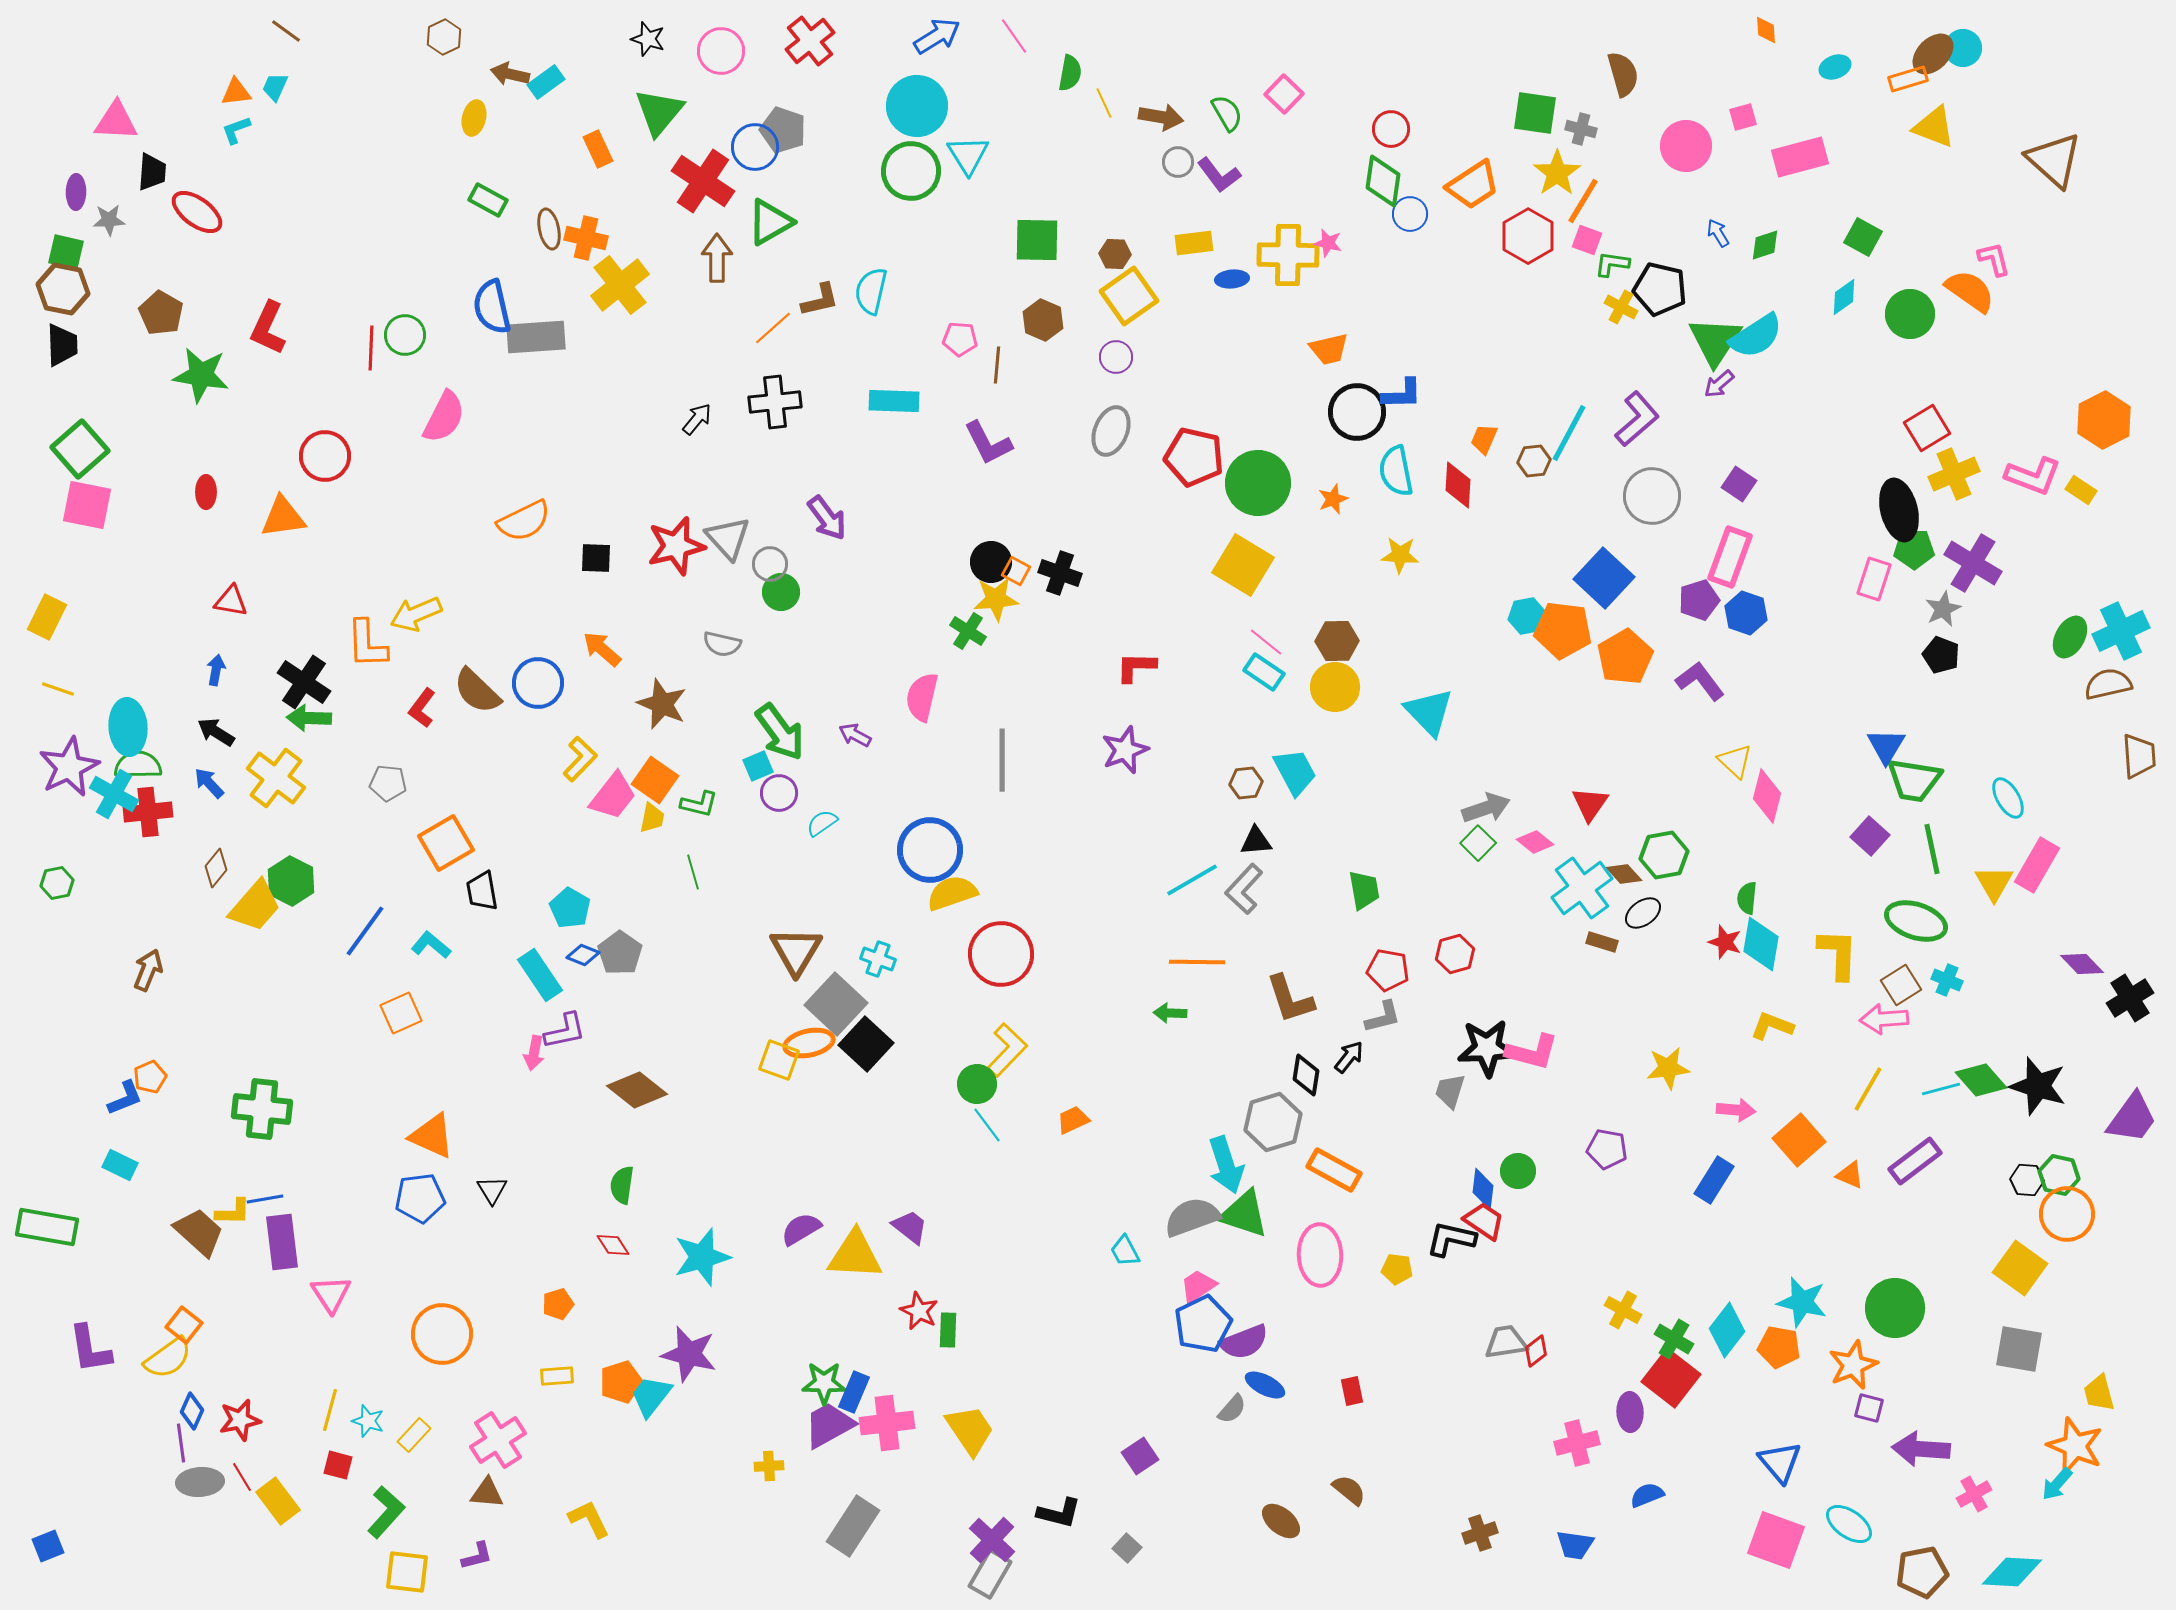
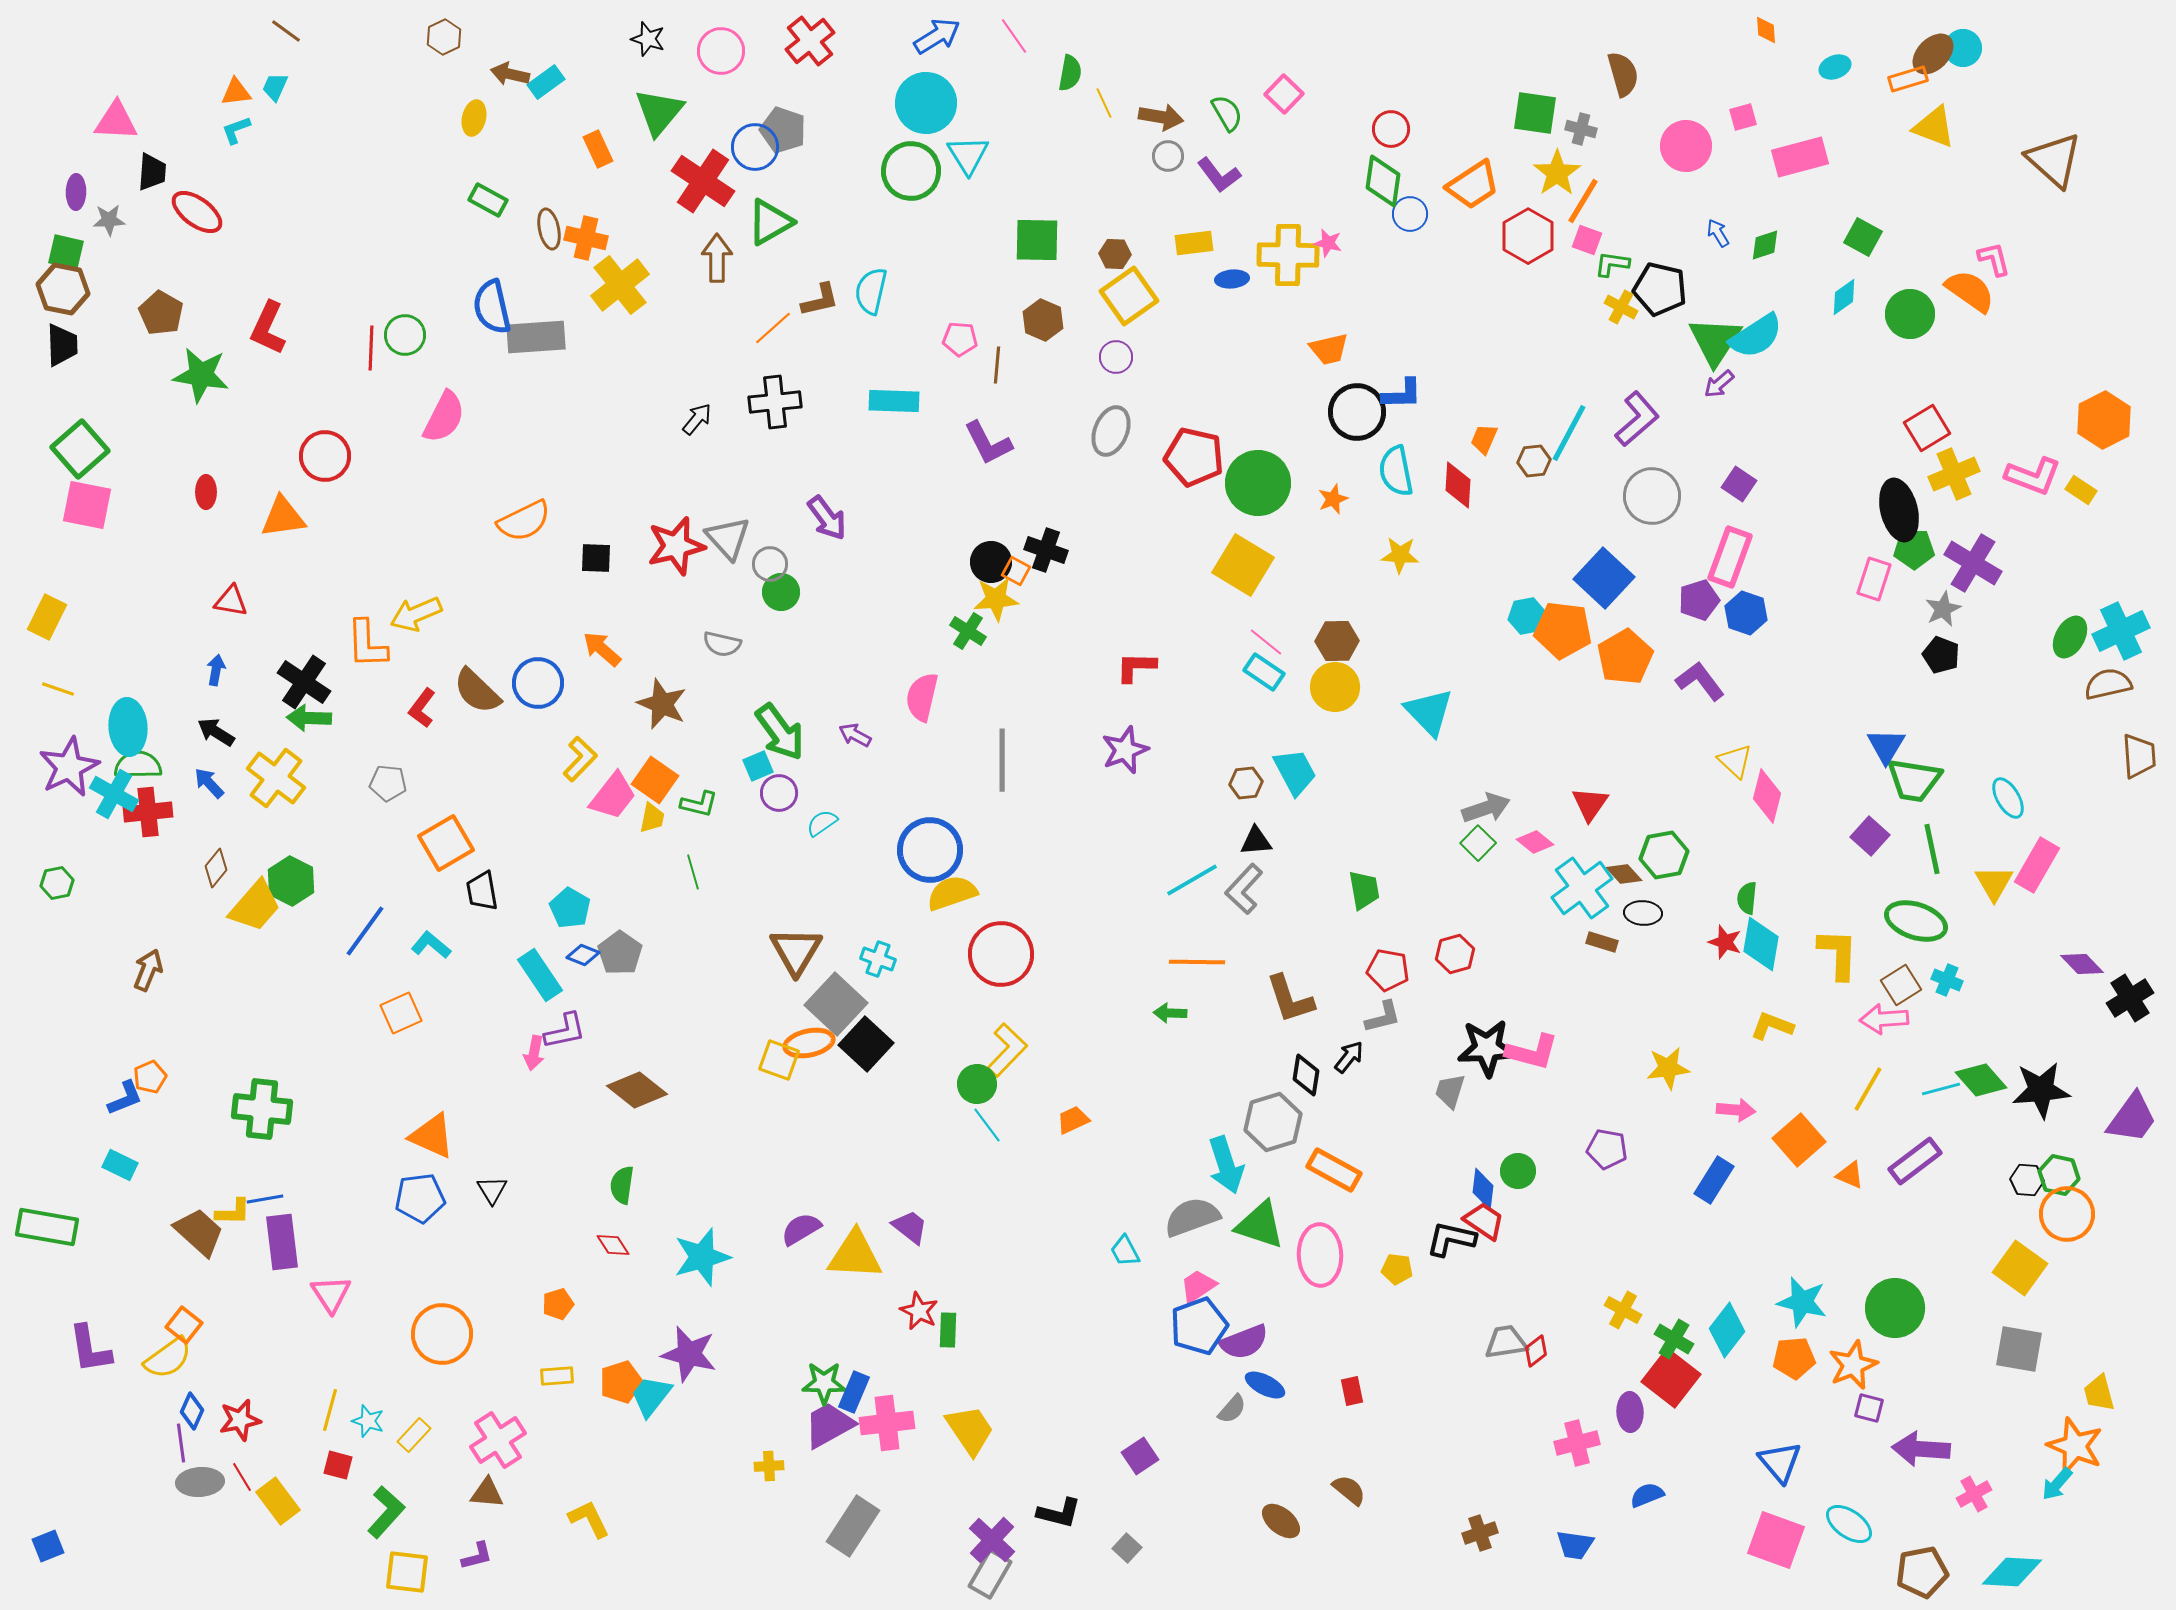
cyan circle at (917, 106): moved 9 px right, 3 px up
gray circle at (1178, 162): moved 10 px left, 6 px up
black cross at (1060, 573): moved 14 px left, 23 px up
black ellipse at (1643, 913): rotated 39 degrees clockwise
black star at (2038, 1086): moved 3 px right, 4 px down; rotated 22 degrees counterclockwise
green triangle at (1244, 1214): moved 16 px right, 11 px down
blue pentagon at (1203, 1324): moved 4 px left, 2 px down; rotated 6 degrees clockwise
orange pentagon at (1779, 1347): moved 15 px right, 11 px down; rotated 15 degrees counterclockwise
